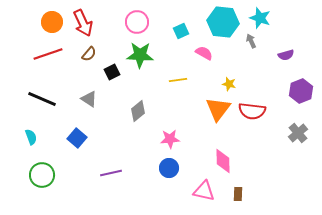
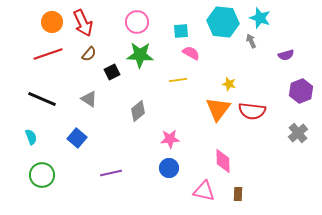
cyan square: rotated 21 degrees clockwise
pink semicircle: moved 13 px left
